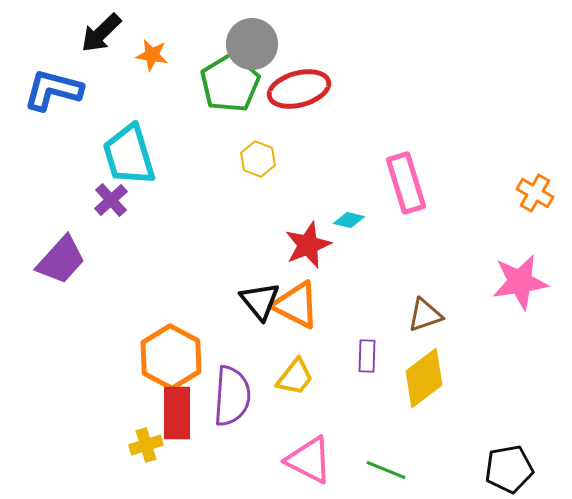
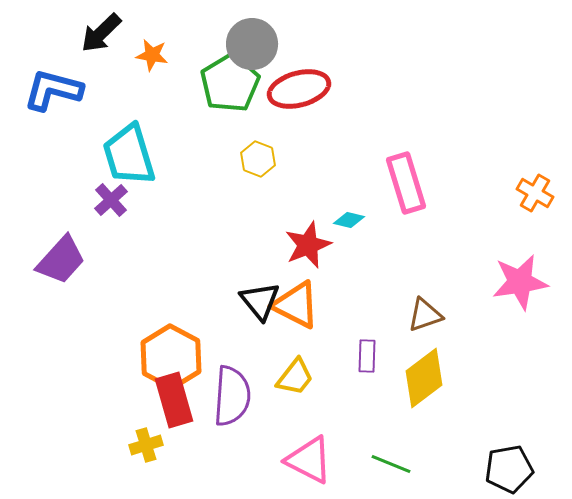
red rectangle: moved 3 px left, 13 px up; rotated 16 degrees counterclockwise
green line: moved 5 px right, 6 px up
